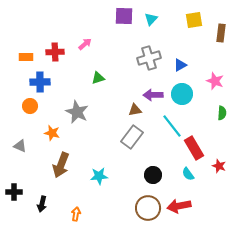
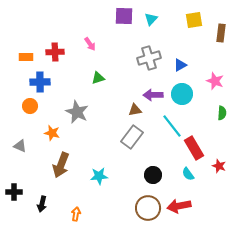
pink arrow: moved 5 px right; rotated 96 degrees clockwise
